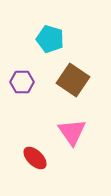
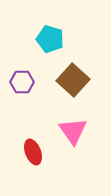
brown square: rotated 8 degrees clockwise
pink triangle: moved 1 px right, 1 px up
red ellipse: moved 2 px left, 6 px up; rotated 25 degrees clockwise
